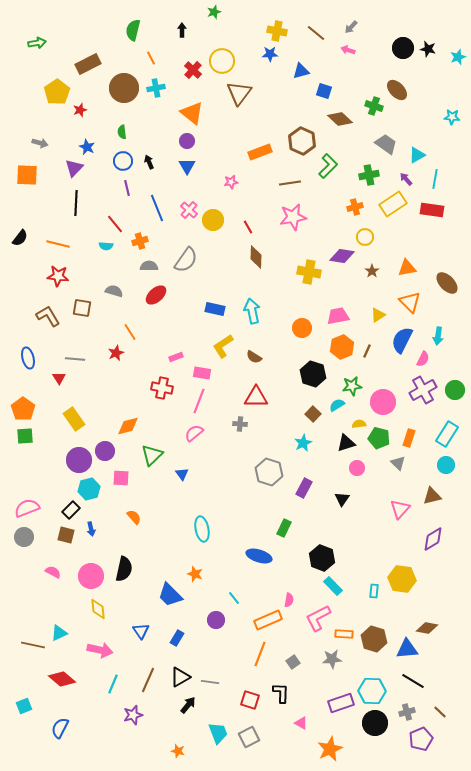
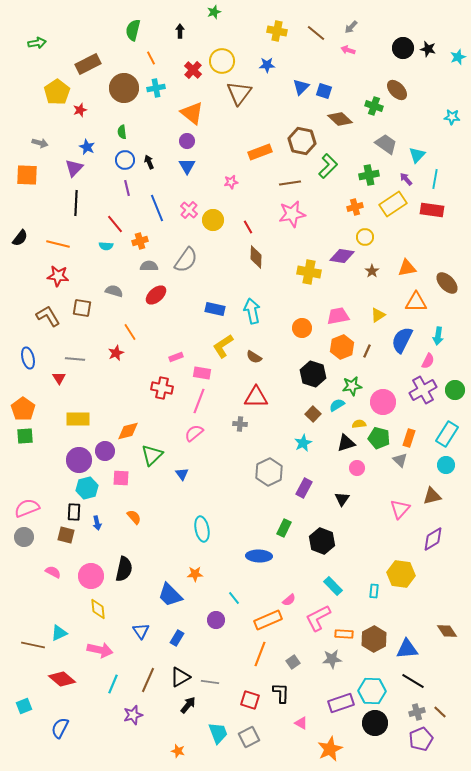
black arrow at (182, 30): moved 2 px left, 1 px down
blue star at (270, 54): moved 3 px left, 11 px down
blue triangle at (301, 71): moved 16 px down; rotated 30 degrees counterclockwise
brown hexagon at (302, 141): rotated 12 degrees counterclockwise
cyan triangle at (417, 155): rotated 18 degrees counterclockwise
blue circle at (123, 161): moved 2 px right, 1 px up
pink star at (293, 217): moved 1 px left, 3 px up
orange triangle at (410, 302): moved 6 px right; rotated 45 degrees counterclockwise
pink semicircle at (423, 359): moved 5 px right, 2 px down
yellow rectangle at (74, 419): moved 4 px right; rotated 55 degrees counterclockwise
orange diamond at (128, 426): moved 5 px down
gray triangle at (398, 463): moved 2 px right, 3 px up
gray hexagon at (269, 472): rotated 16 degrees clockwise
cyan hexagon at (89, 489): moved 2 px left, 1 px up
black rectangle at (71, 510): moved 3 px right, 2 px down; rotated 42 degrees counterclockwise
blue arrow at (91, 529): moved 6 px right, 6 px up
blue ellipse at (259, 556): rotated 15 degrees counterclockwise
black hexagon at (322, 558): moved 17 px up
orange star at (195, 574): rotated 21 degrees counterclockwise
yellow hexagon at (402, 579): moved 1 px left, 5 px up
pink semicircle at (289, 600): rotated 40 degrees clockwise
brown diamond at (427, 628): moved 20 px right, 3 px down; rotated 45 degrees clockwise
brown hexagon at (374, 639): rotated 15 degrees clockwise
gray cross at (407, 712): moved 10 px right
